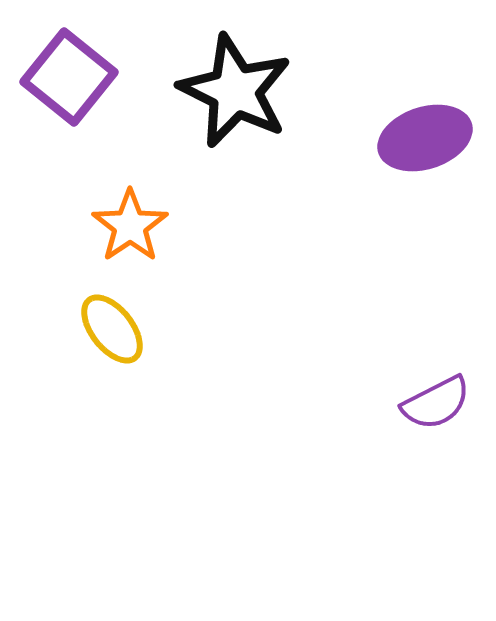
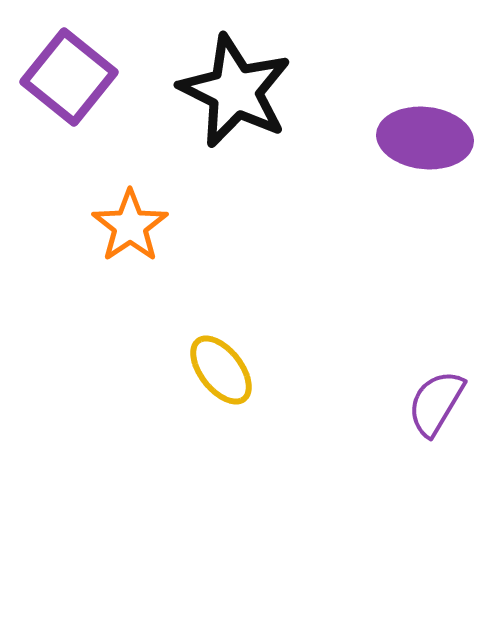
purple ellipse: rotated 24 degrees clockwise
yellow ellipse: moved 109 px right, 41 px down
purple semicircle: rotated 148 degrees clockwise
